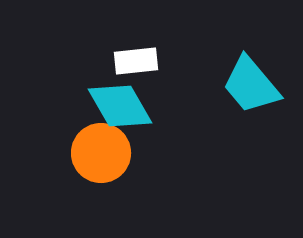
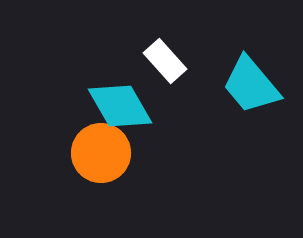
white rectangle: moved 29 px right; rotated 54 degrees clockwise
